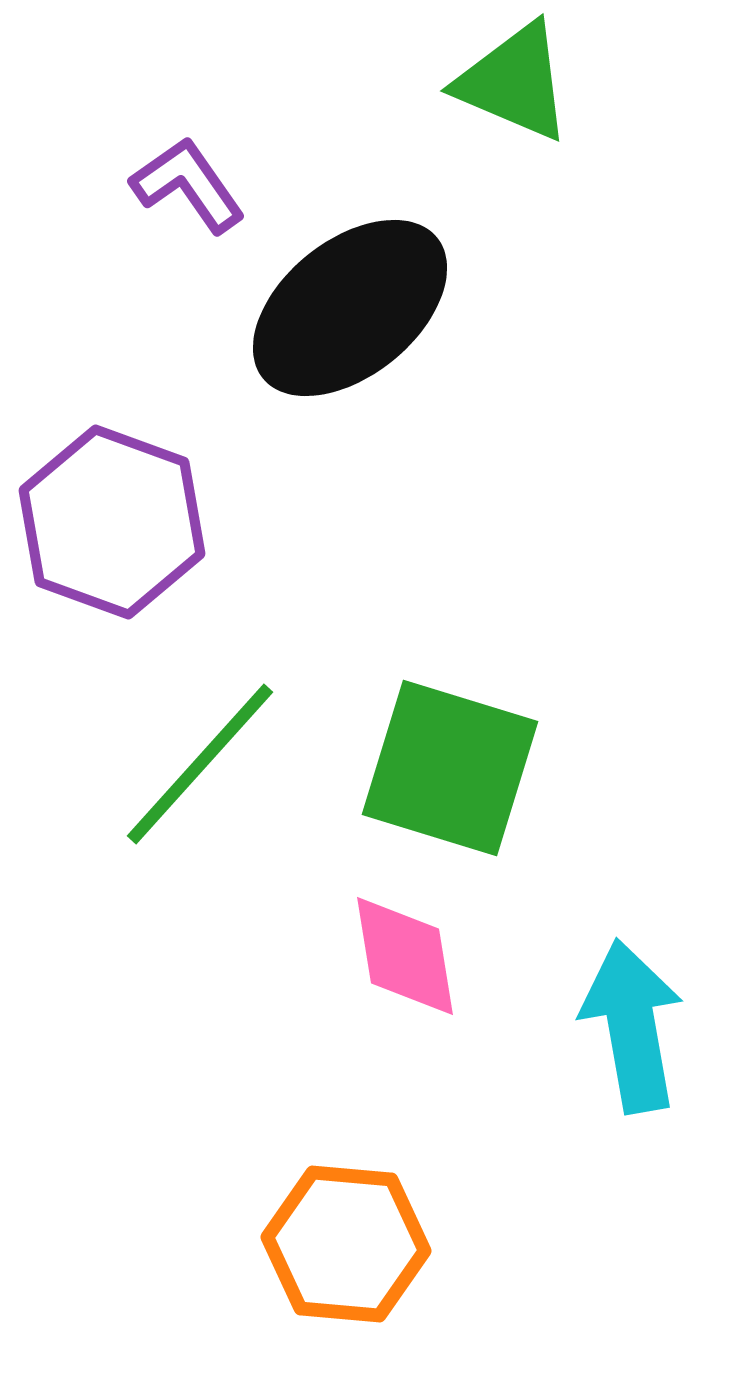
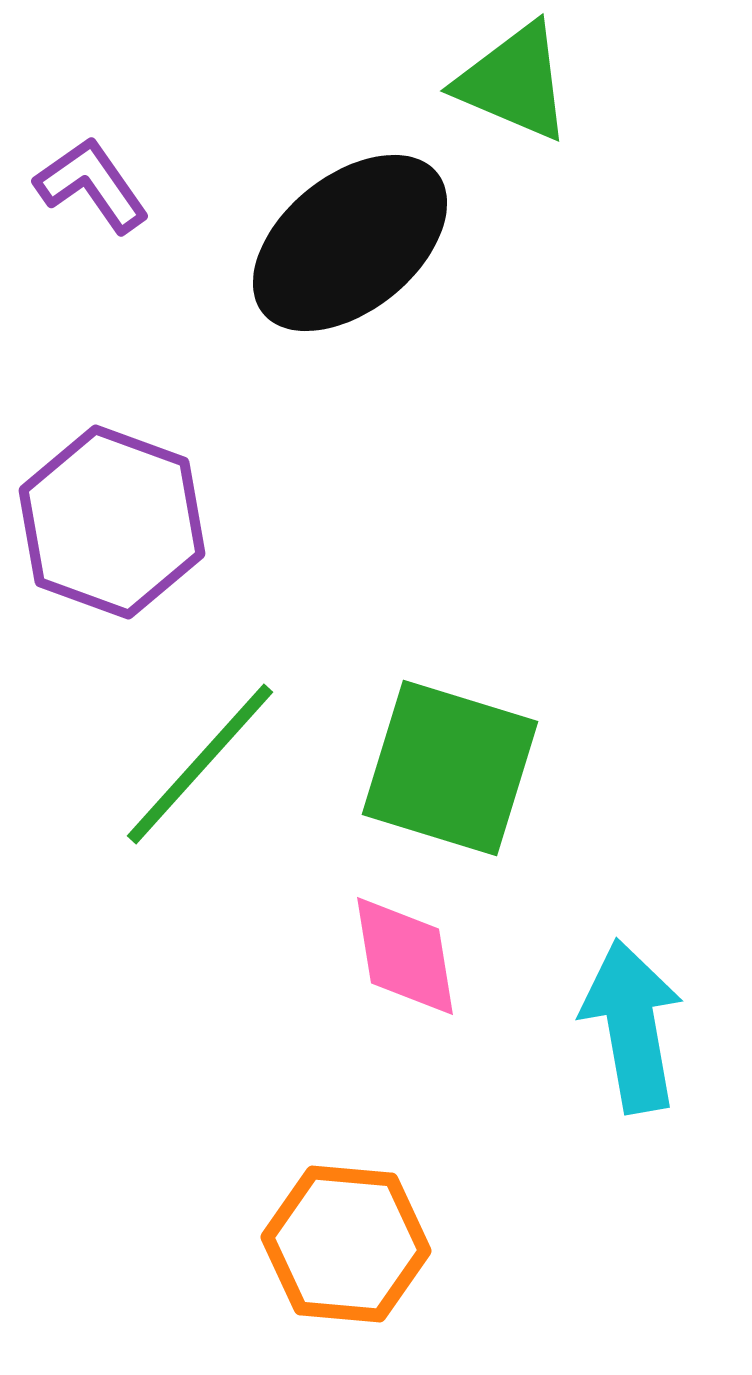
purple L-shape: moved 96 px left
black ellipse: moved 65 px up
